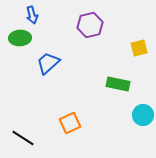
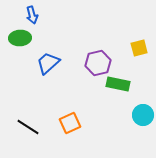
purple hexagon: moved 8 px right, 38 px down
black line: moved 5 px right, 11 px up
